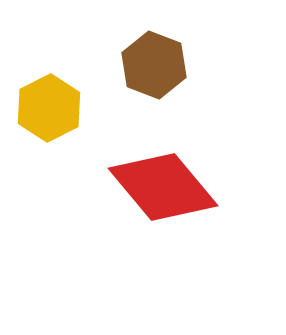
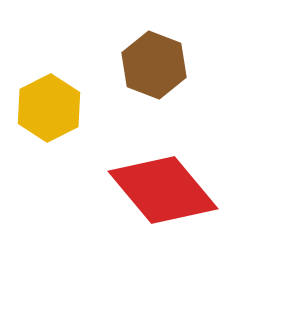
red diamond: moved 3 px down
